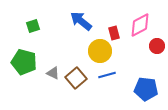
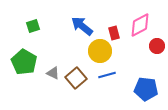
blue arrow: moved 1 px right, 5 px down
green pentagon: rotated 15 degrees clockwise
